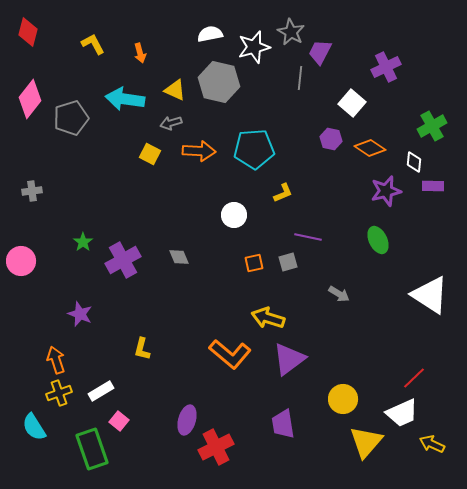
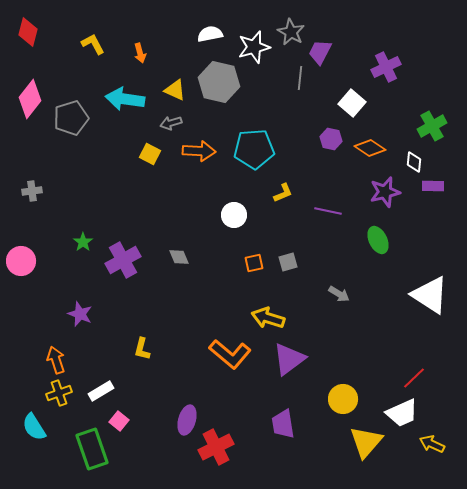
purple star at (386, 191): moved 1 px left, 1 px down
purple line at (308, 237): moved 20 px right, 26 px up
